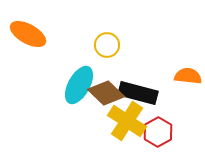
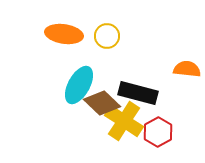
orange ellipse: moved 36 px right; rotated 21 degrees counterclockwise
yellow circle: moved 9 px up
orange semicircle: moved 1 px left, 7 px up
brown diamond: moved 4 px left, 10 px down
yellow cross: moved 3 px left
